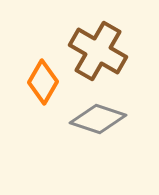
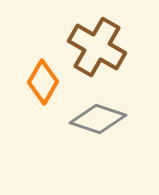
brown cross: moved 1 px left, 4 px up
